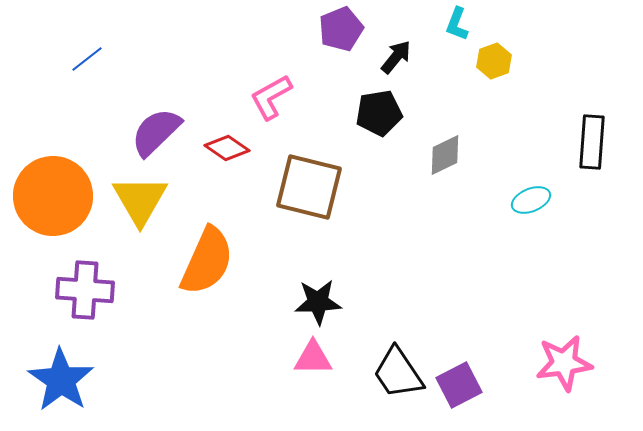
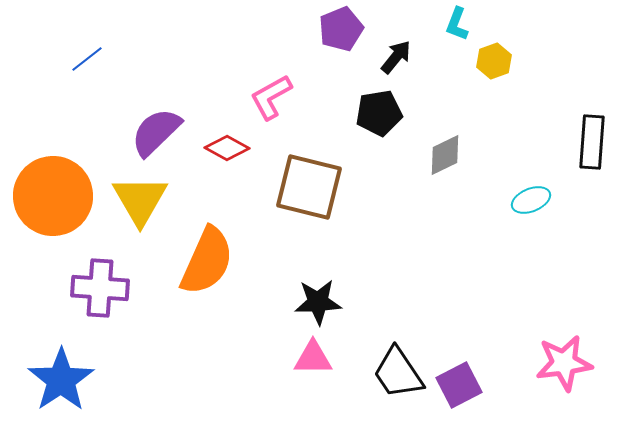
red diamond: rotated 6 degrees counterclockwise
purple cross: moved 15 px right, 2 px up
blue star: rotated 4 degrees clockwise
